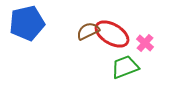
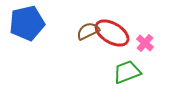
red ellipse: moved 1 px up
green trapezoid: moved 2 px right, 5 px down
